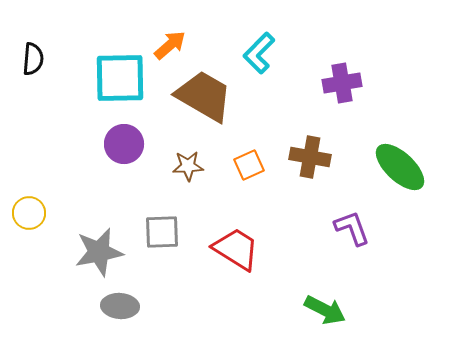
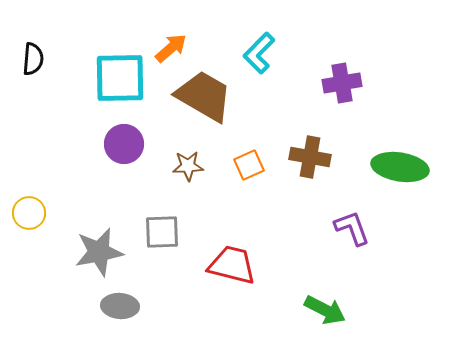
orange arrow: moved 1 px right, 3 px down
green ellipse: rotated 34 degrees counterclockwise
red trapezoid: moved 4 px left, 16 px down; rotated 18 degrees counterclockwise
